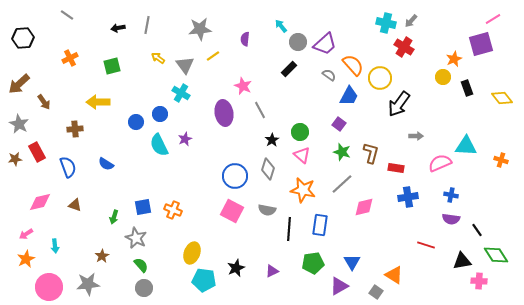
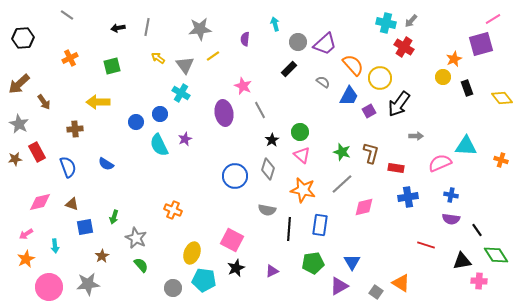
gray line at (147, 25): moved 2 px down
cyan arrow at (281, 26): moved 6 px left, 2 px up; rotated 24 degrees clockwise
gray semicircle at (329, 75): moved 6 px left, 7 px down
purple square at (339, 124): moved 30 px right, 13 px up; rotated 24 degrees clockwise
brown triangle at (75, 205): moved 3 px left, 1 px up
blue square at (143, 207): moved 58 px left, 20 px down
pink square at (232, 211): moved 29 px down
orange triangle at (394, 275): moved 7 px right, 8 px down
gray circle at (144, 288): moved 29 px right
